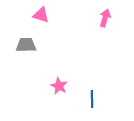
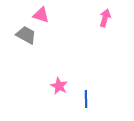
gray trapezoid: moved 10 px up; rotated 30 degrees clockwise
blue line: moved 6 px left
